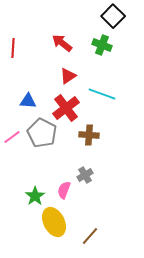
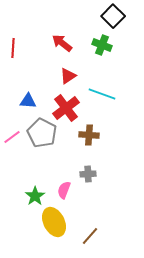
gray cross: moved 3 px right, 1 px up; rotated 28 degrees clockwise
